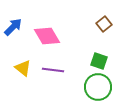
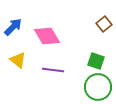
green square: moved 3 px left
yellow triangle: moved 5 px left, 8 px up
